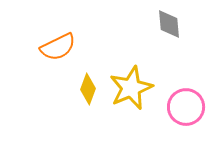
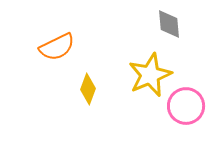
orange semicircle: moved 1 px left
yellow star: moved 19 px right, 13 px up
pink circle: moved 1 px up
